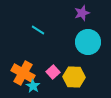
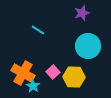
cyan circle: moved 4 px down
